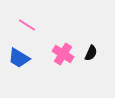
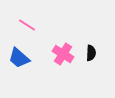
black semicircle: rotated 21 degrees counterclockwise
blue trapezoid: rotated 10 degrees clockwise
